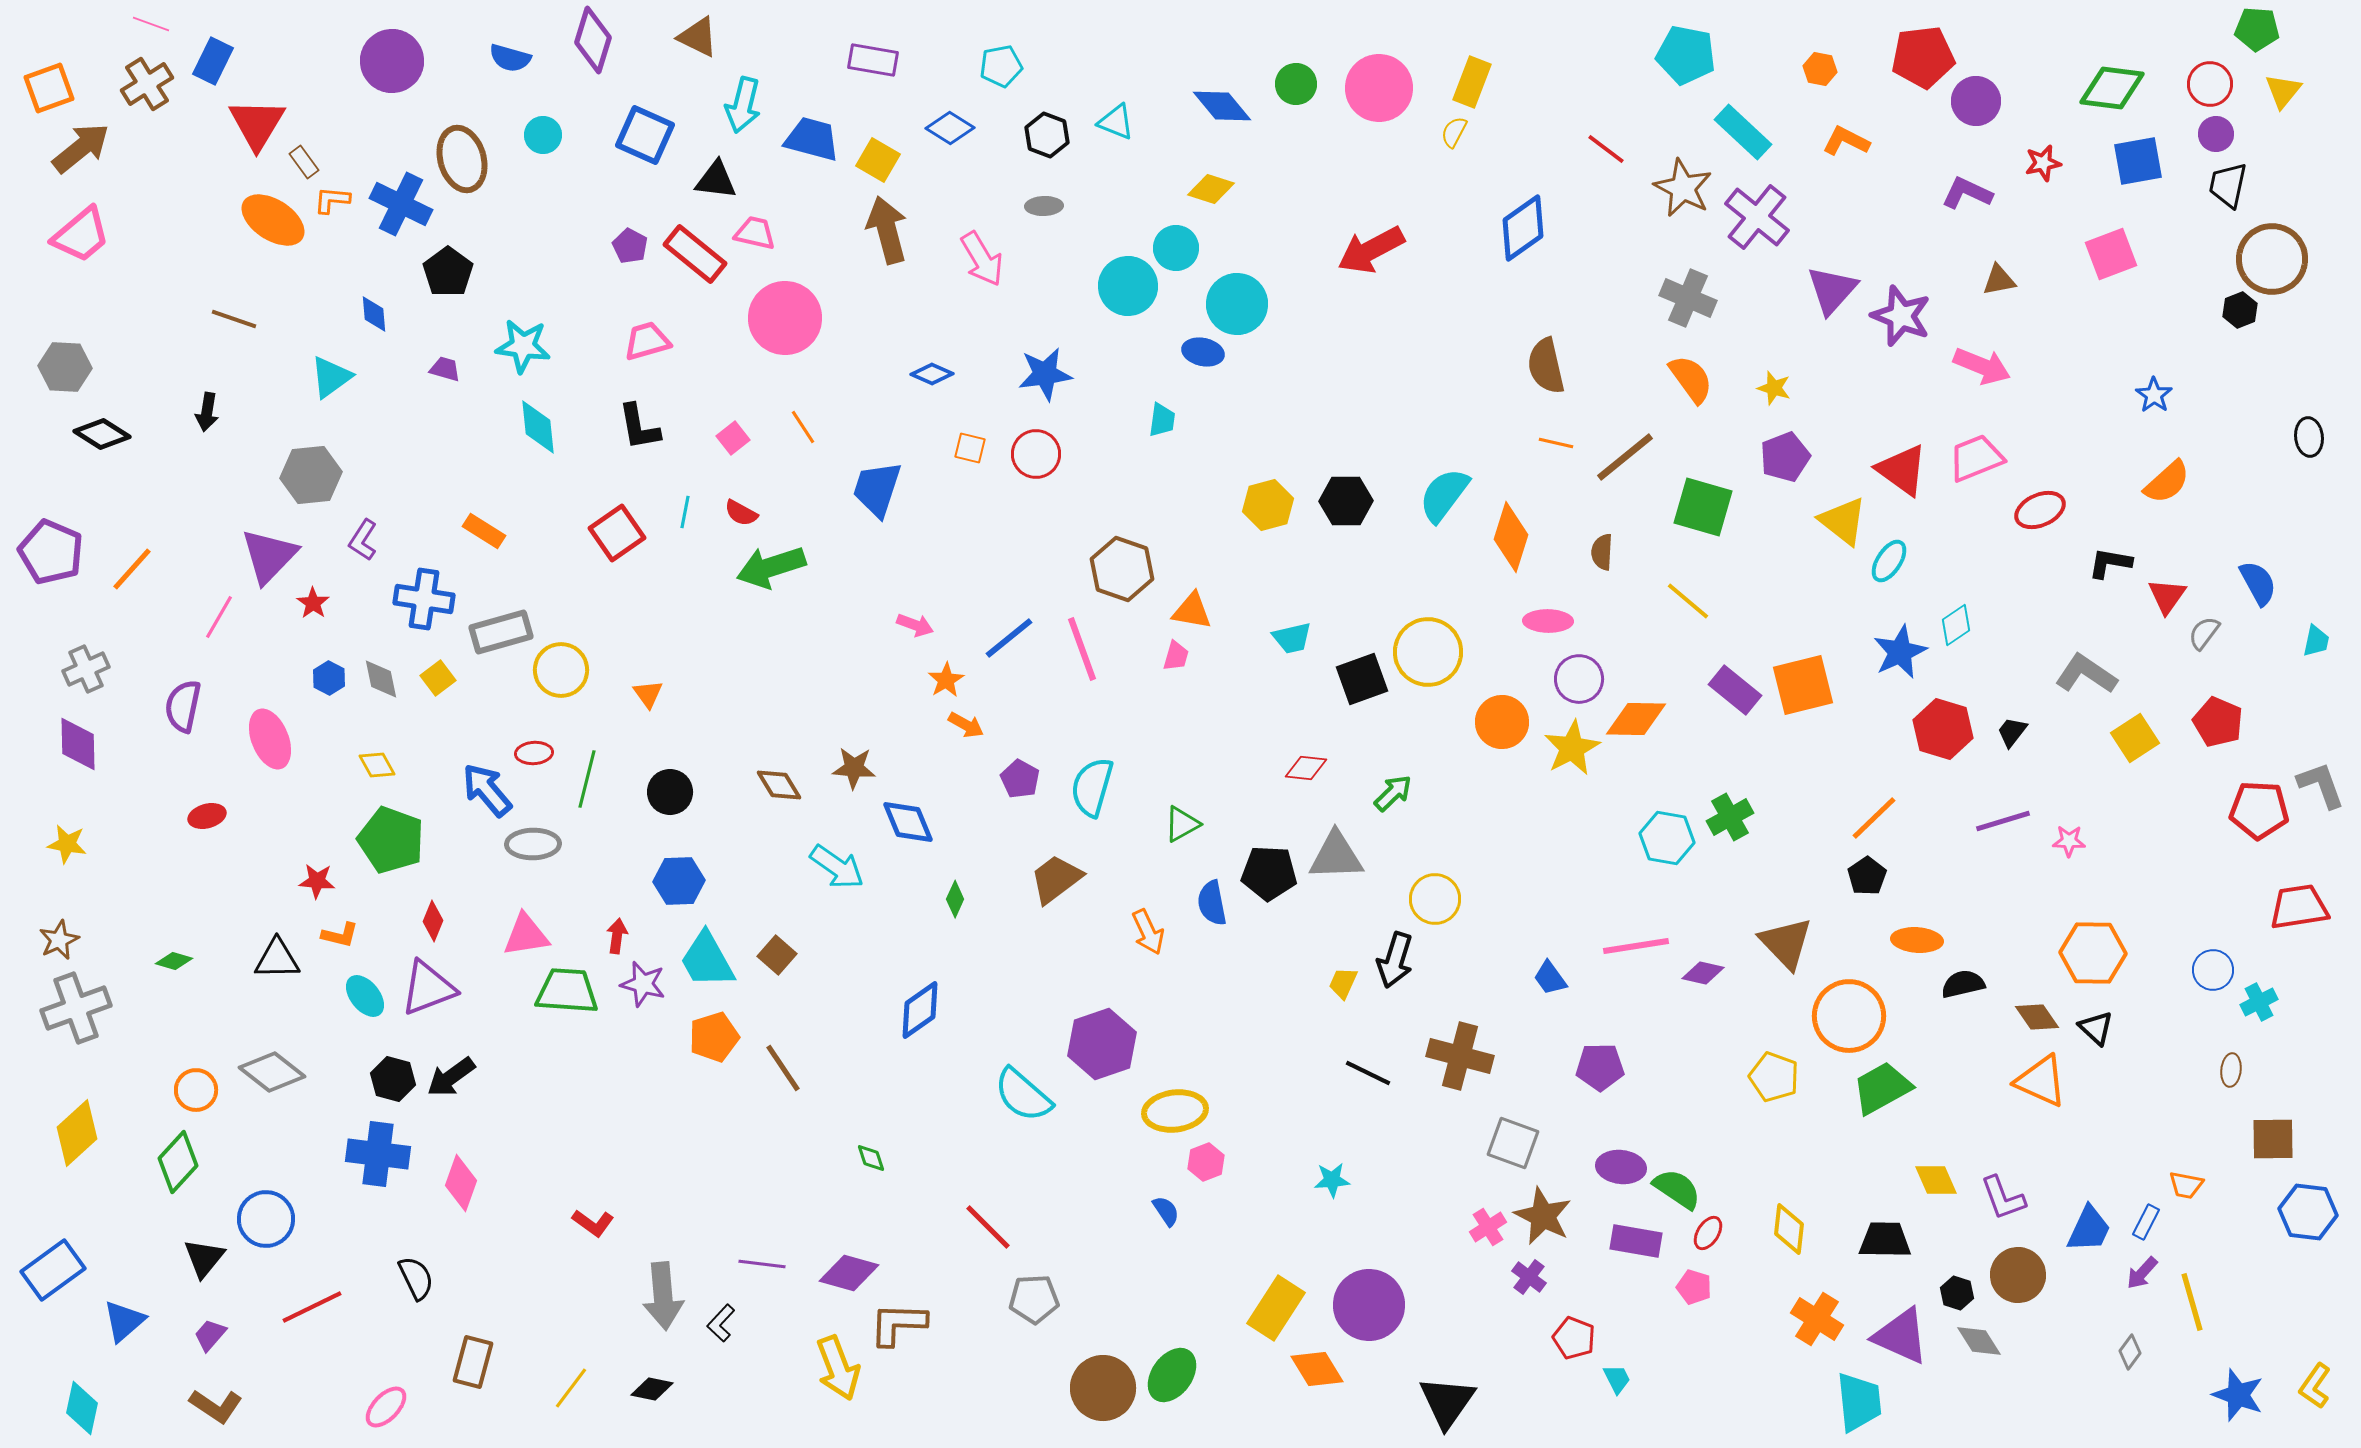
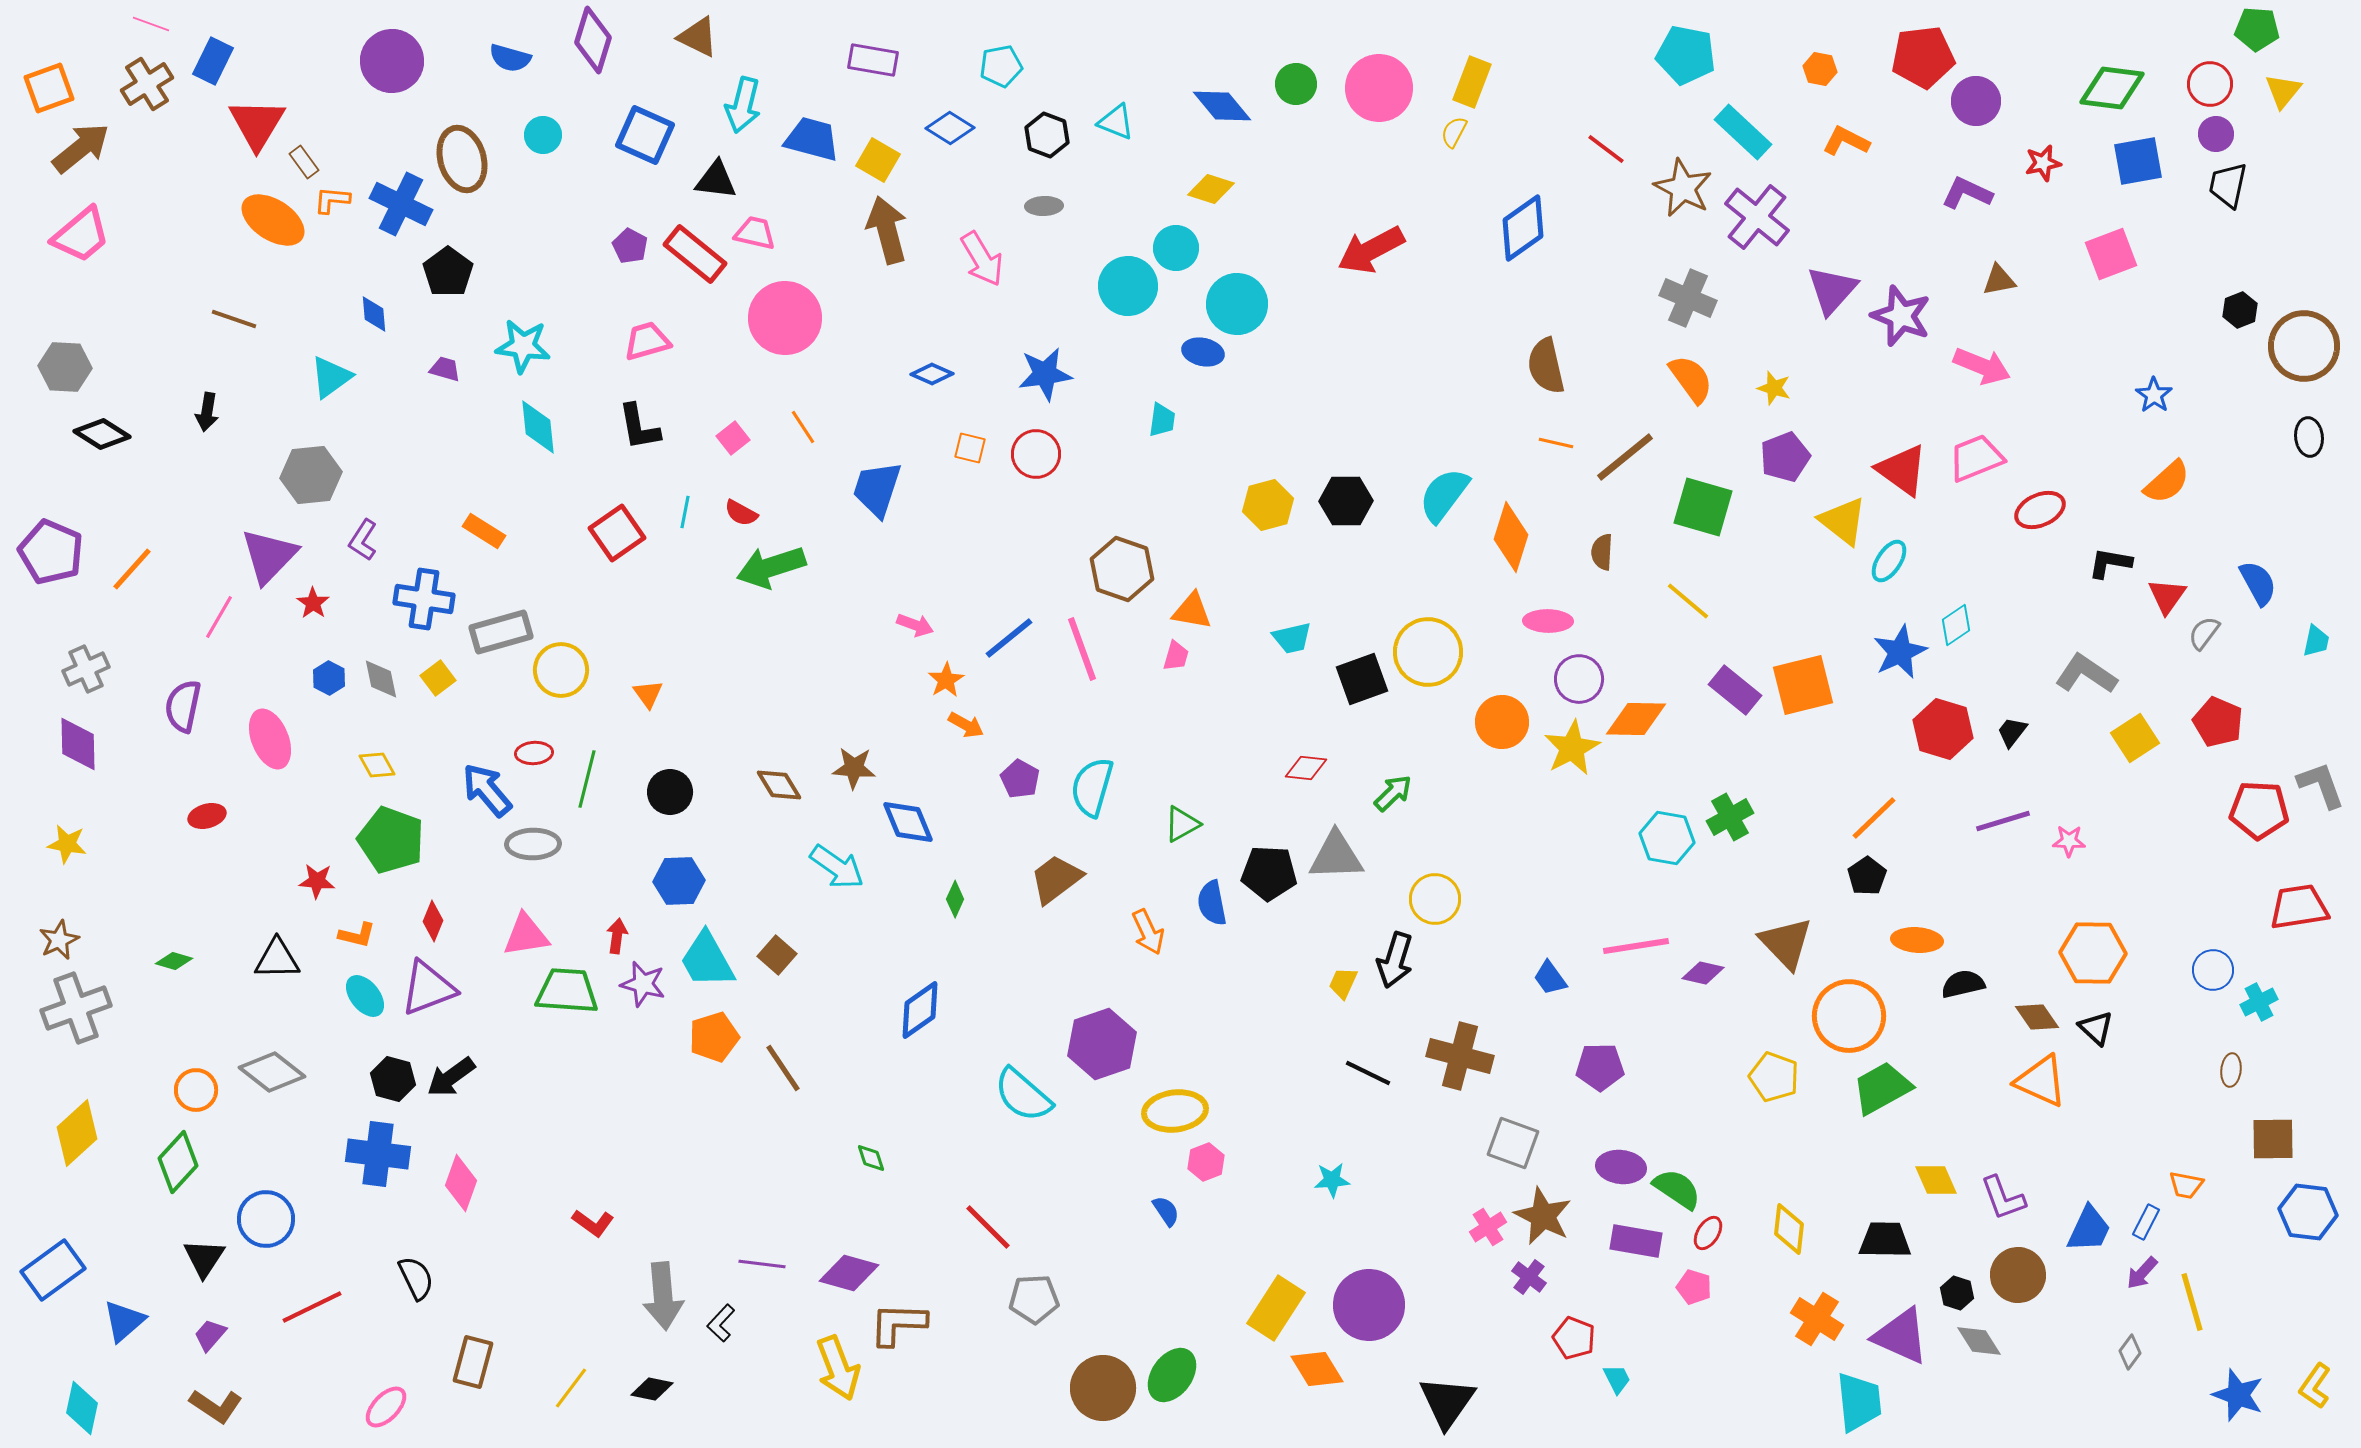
brown circle at (2272, 259): moved 32 px right, 87 px down
orange L-shape at (340, 935): moved 17 px right
black triangle at (204, 1258): rotated 6 degrees counterclockwise
